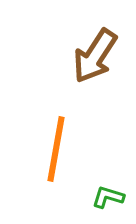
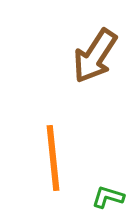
orange line: moved 3 px left, 9 px down; rotated 16 degrees counterclockwise
